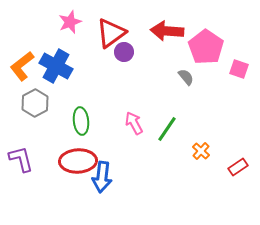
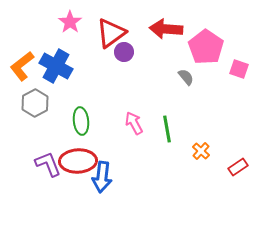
pink star: rotated 15 degrees counterclockwise
red arrow: moved 1 px left, 2 px up
green line: rotated 44 degrees counterclockwise
purple L-shape: moved 27 px right, 5 px down; rotated 8 degrees counterclockwise
